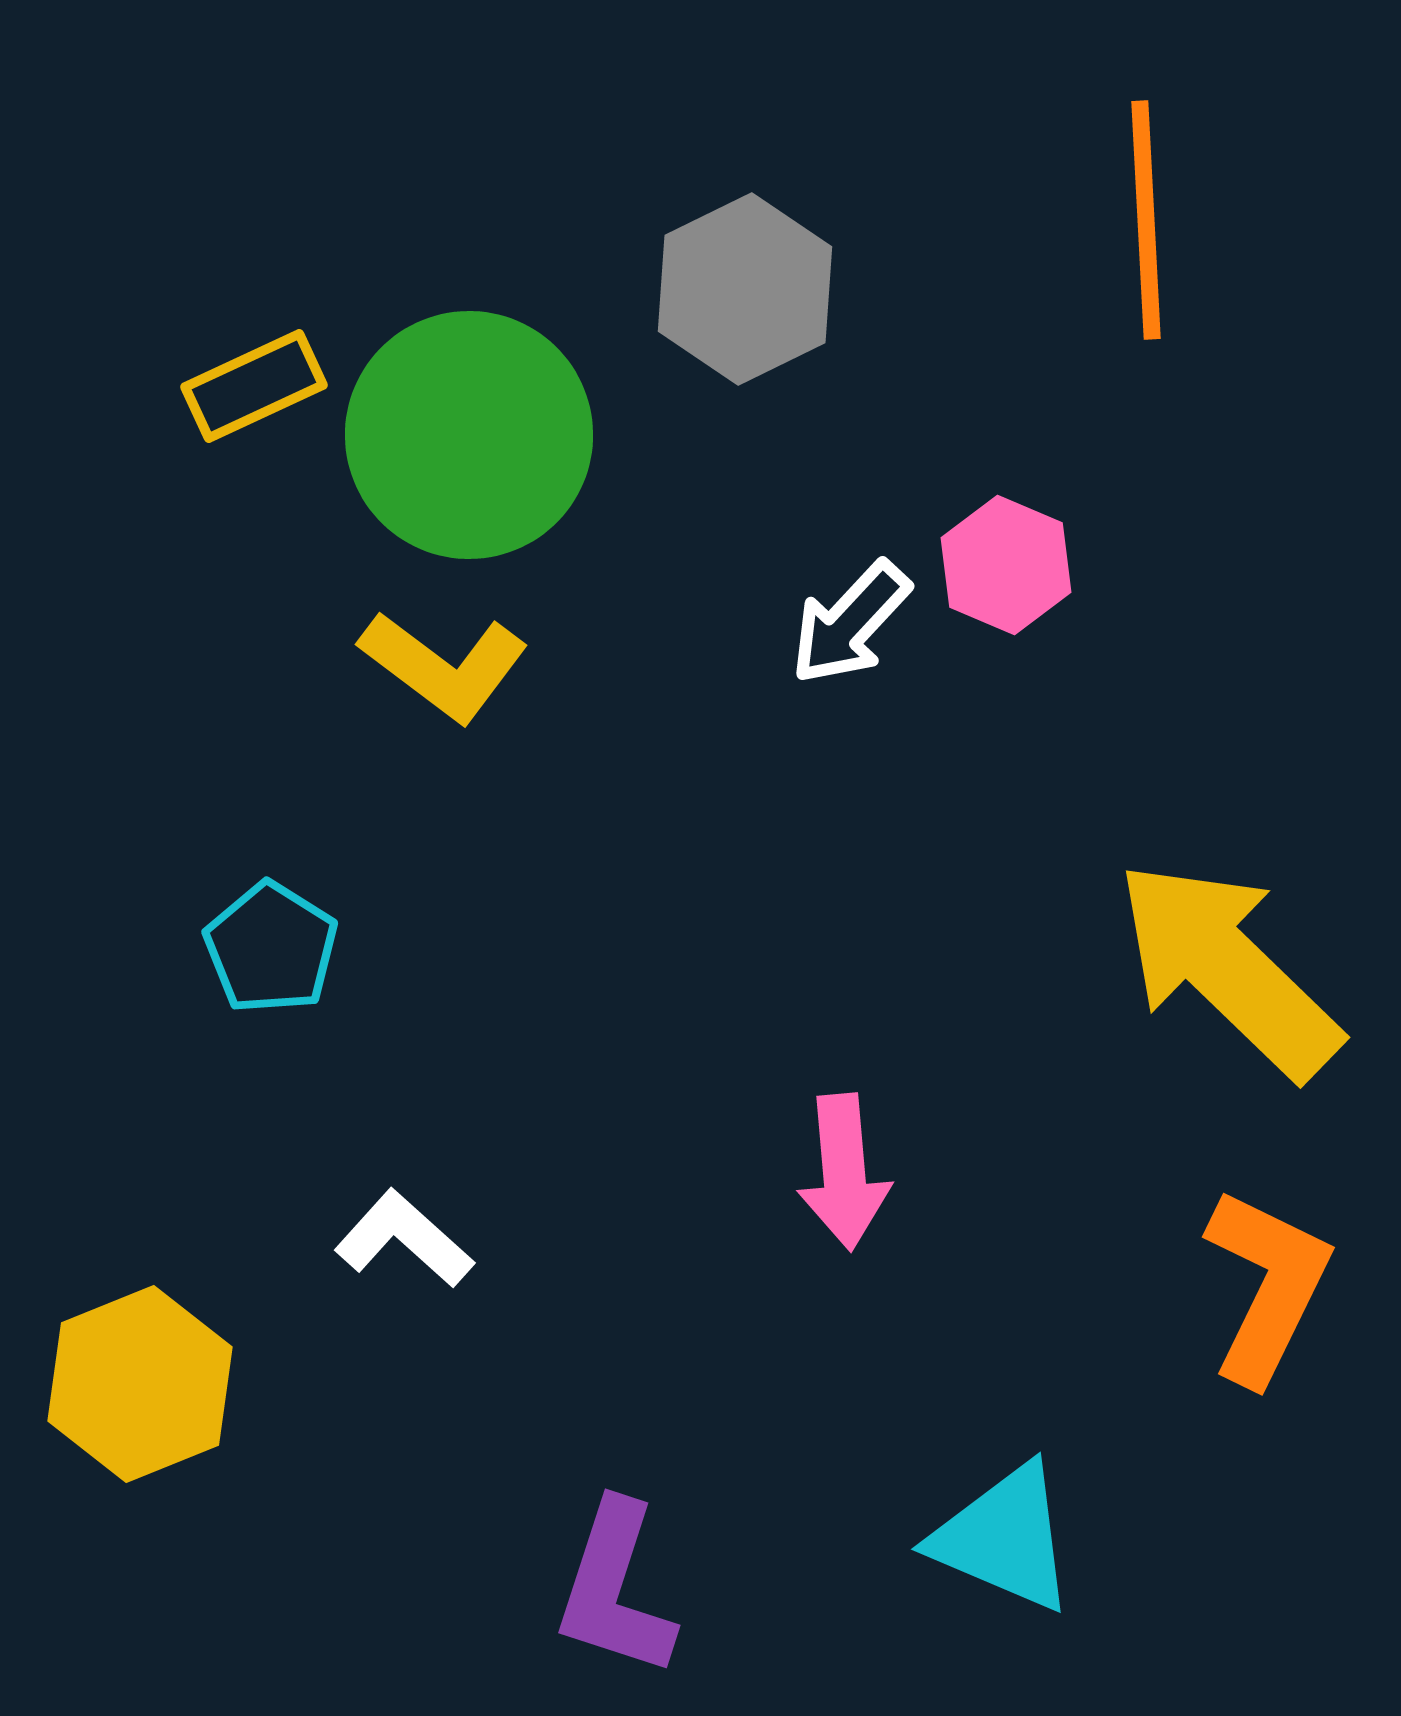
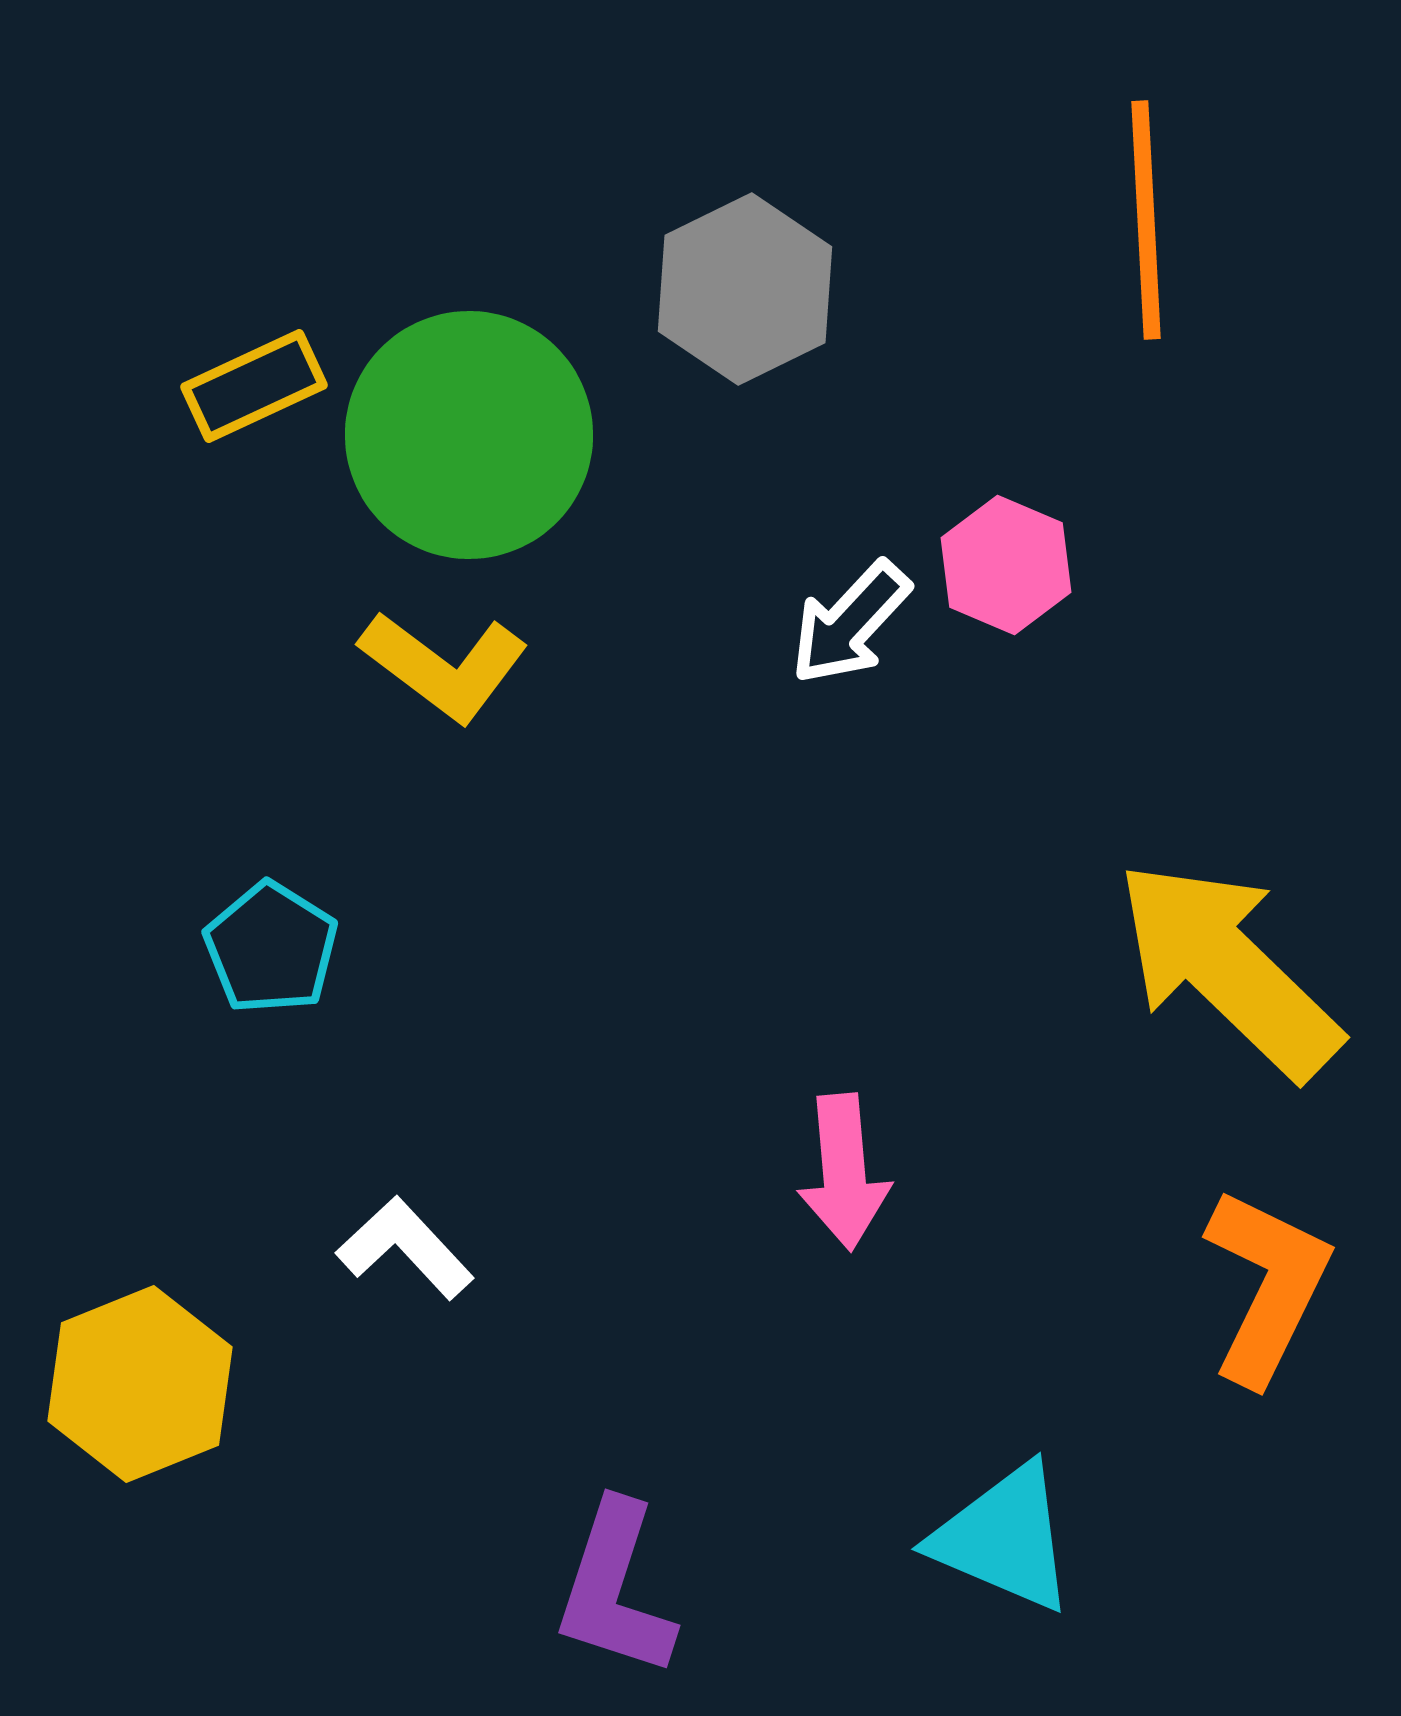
white L-shape: moved 1 px right, 9 px down; rotated 5 degrees clockwise
